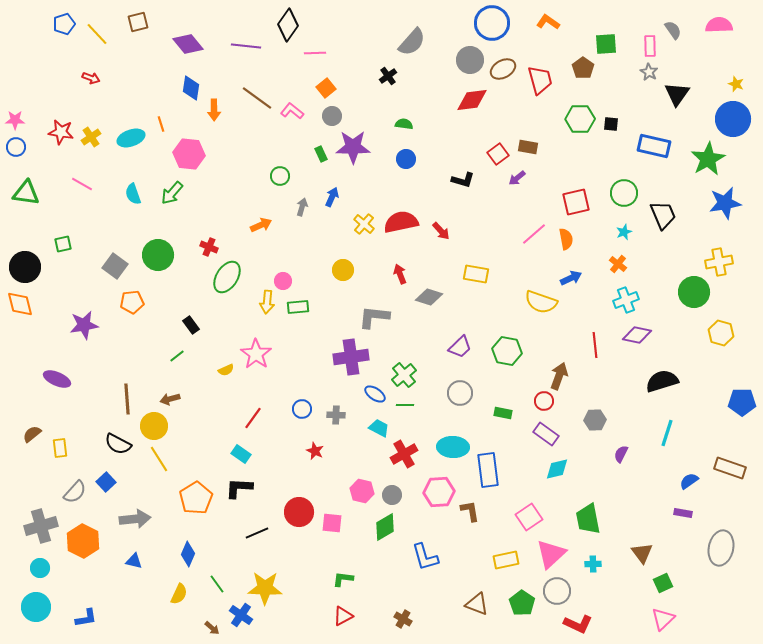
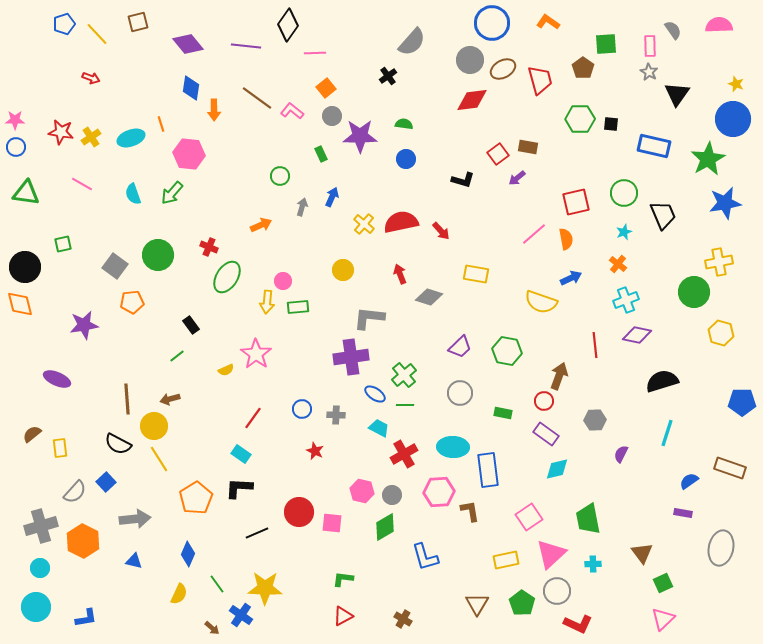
purple star at (353, 147): moved 7 px right, 11 px up
gray L-shape at (374, 317): moved 5 px left, 1 px down
brown triangle at (477, 604): rotated 40 degrees clockwise
